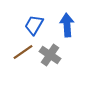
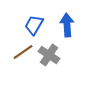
gray cross: moved 1 px left
